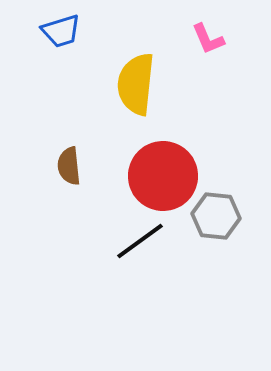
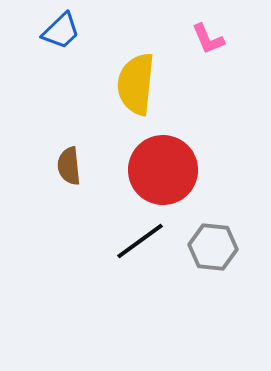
blue trapezoid: rotated 27 degrees counterclockwise
red circle: moved 6 px up
gray hexagon: moved 3 px left, 31 px down
